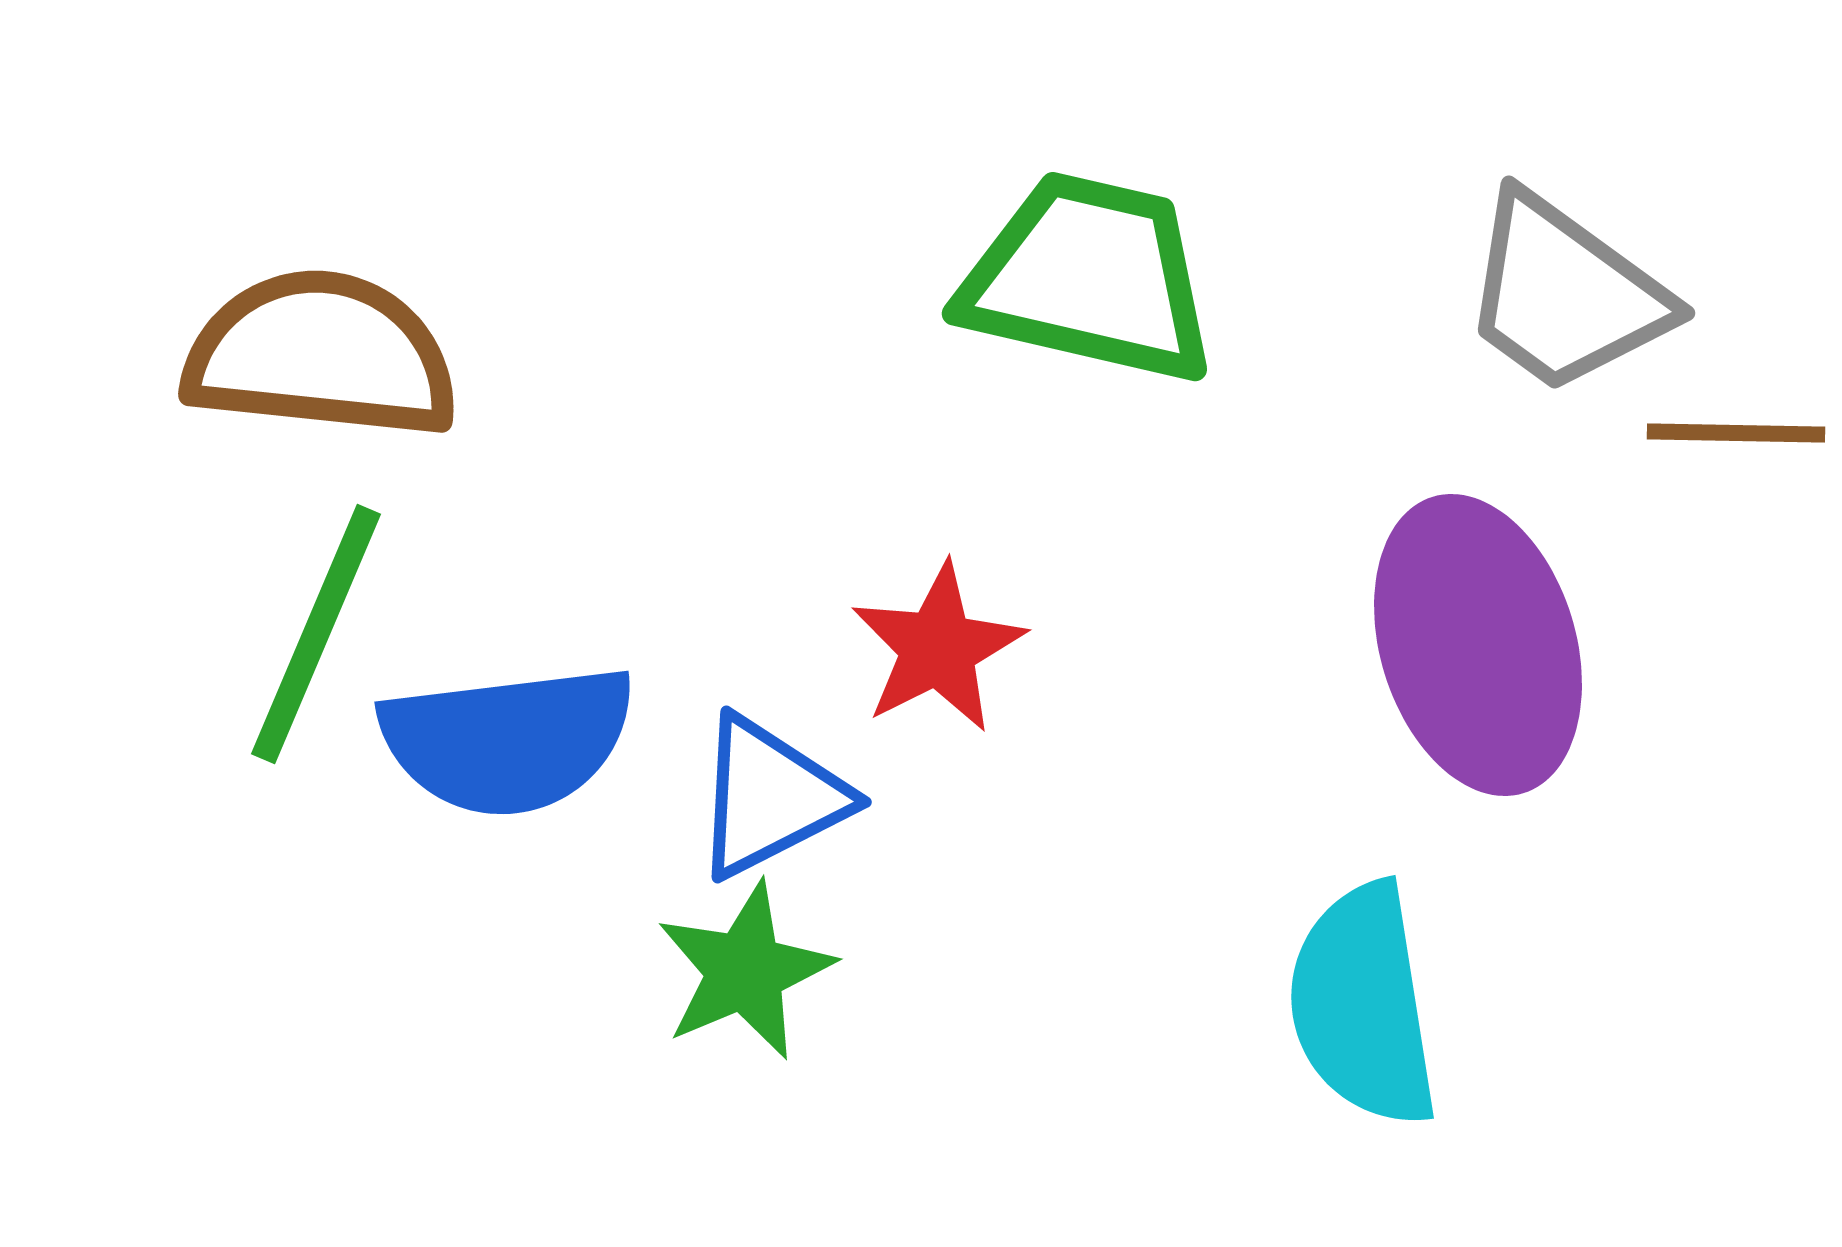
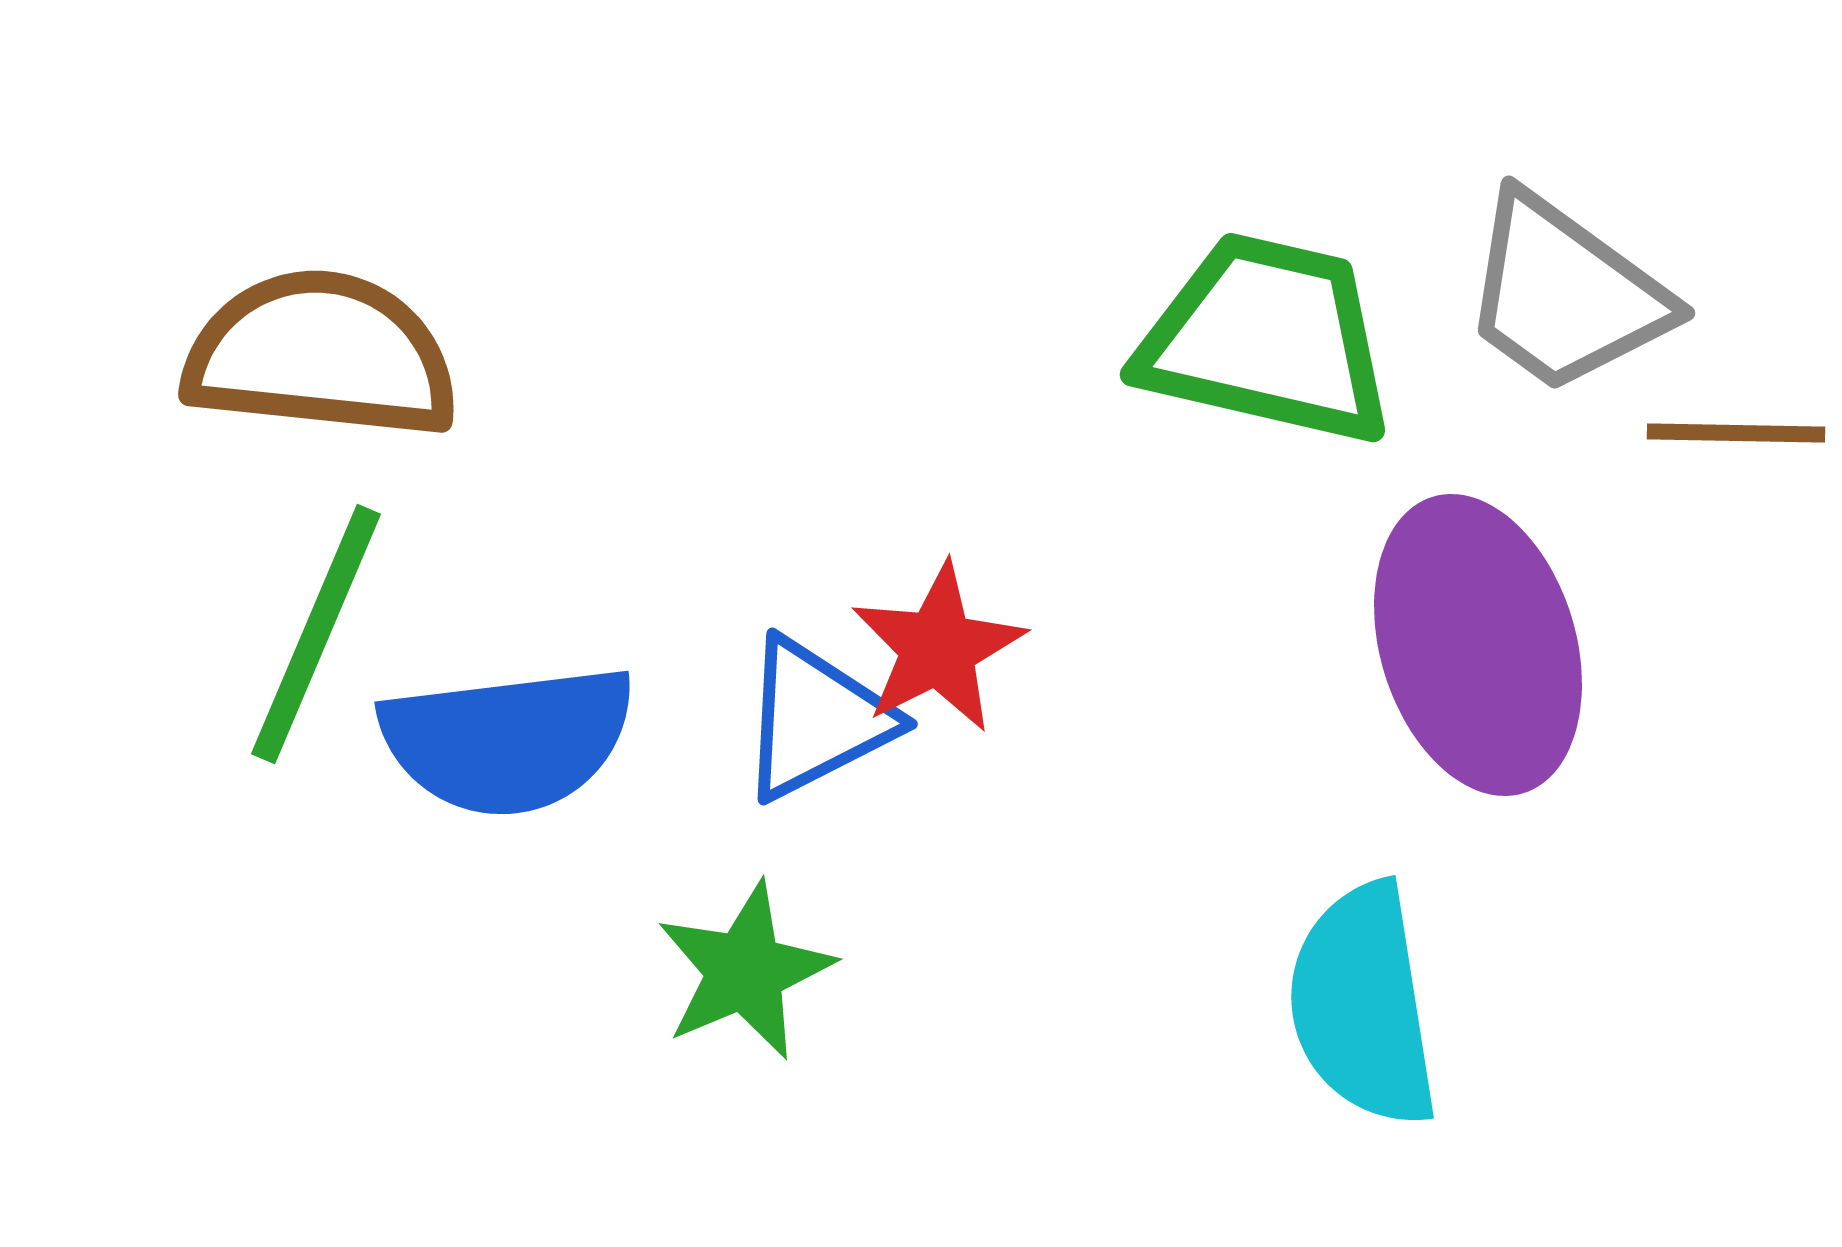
green trapezoid: moved 178 px right, 61 px down
blue triangle: moved 46 px right, 78 px up
